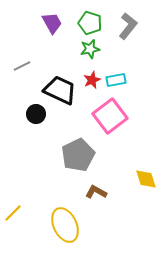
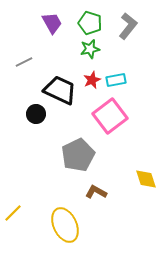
gray line: moved 2 px right, 4 px up
